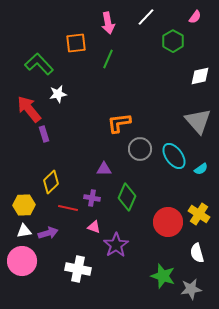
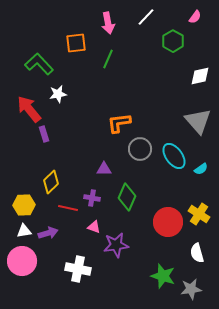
purple star: rotated 25 degrees clockwise
